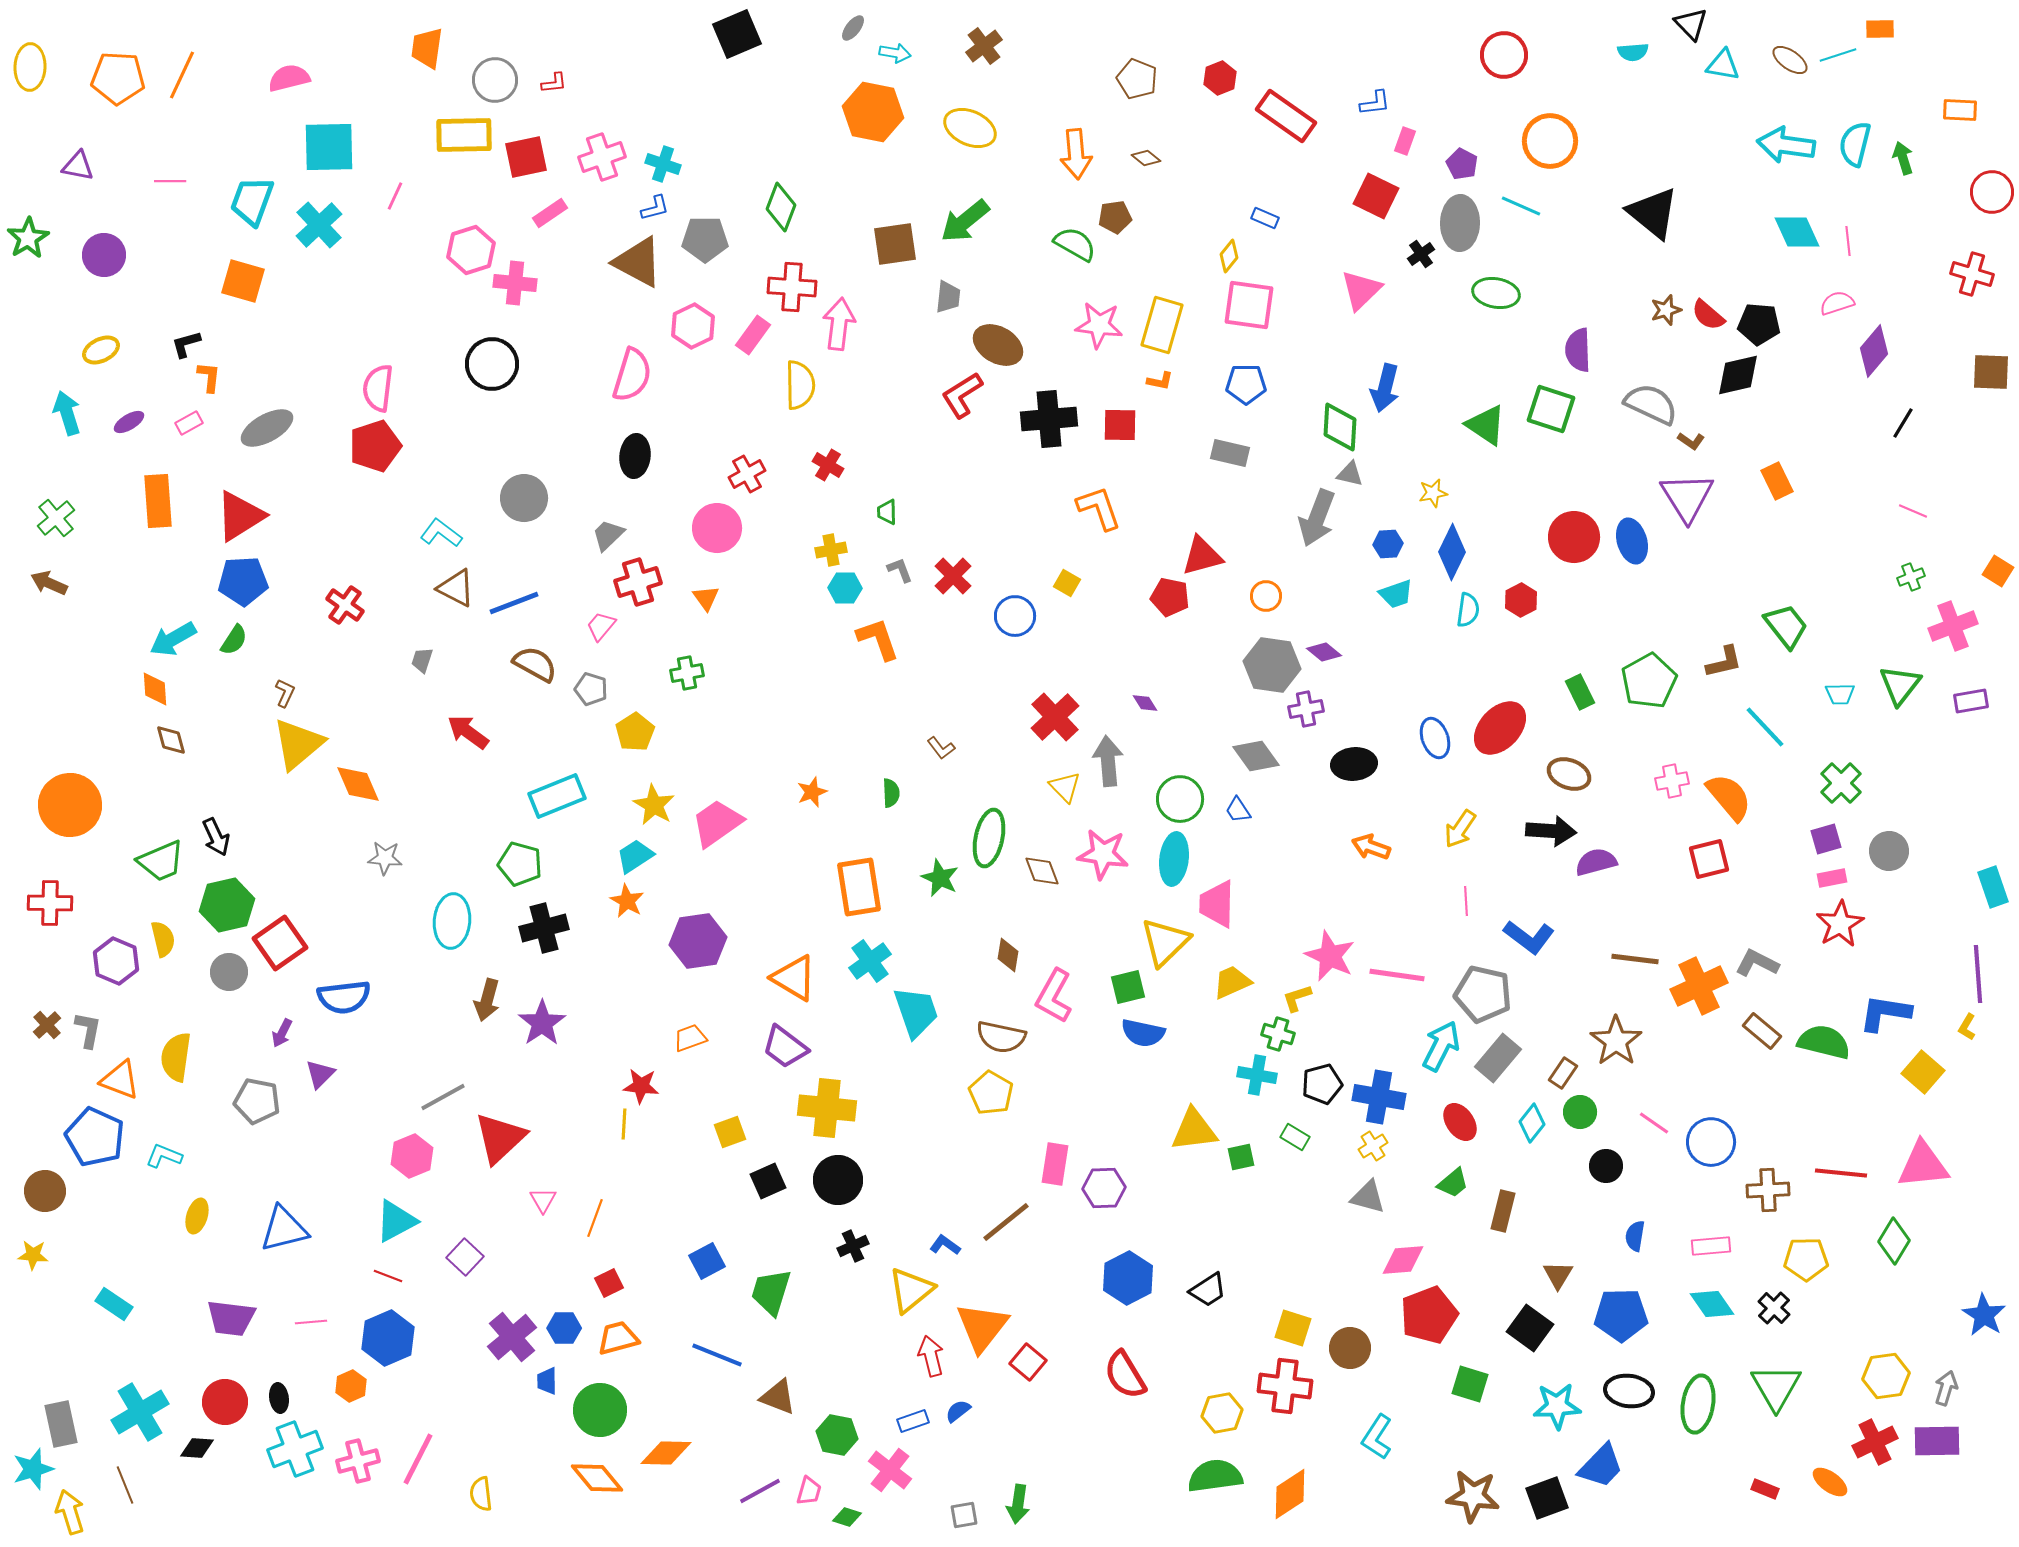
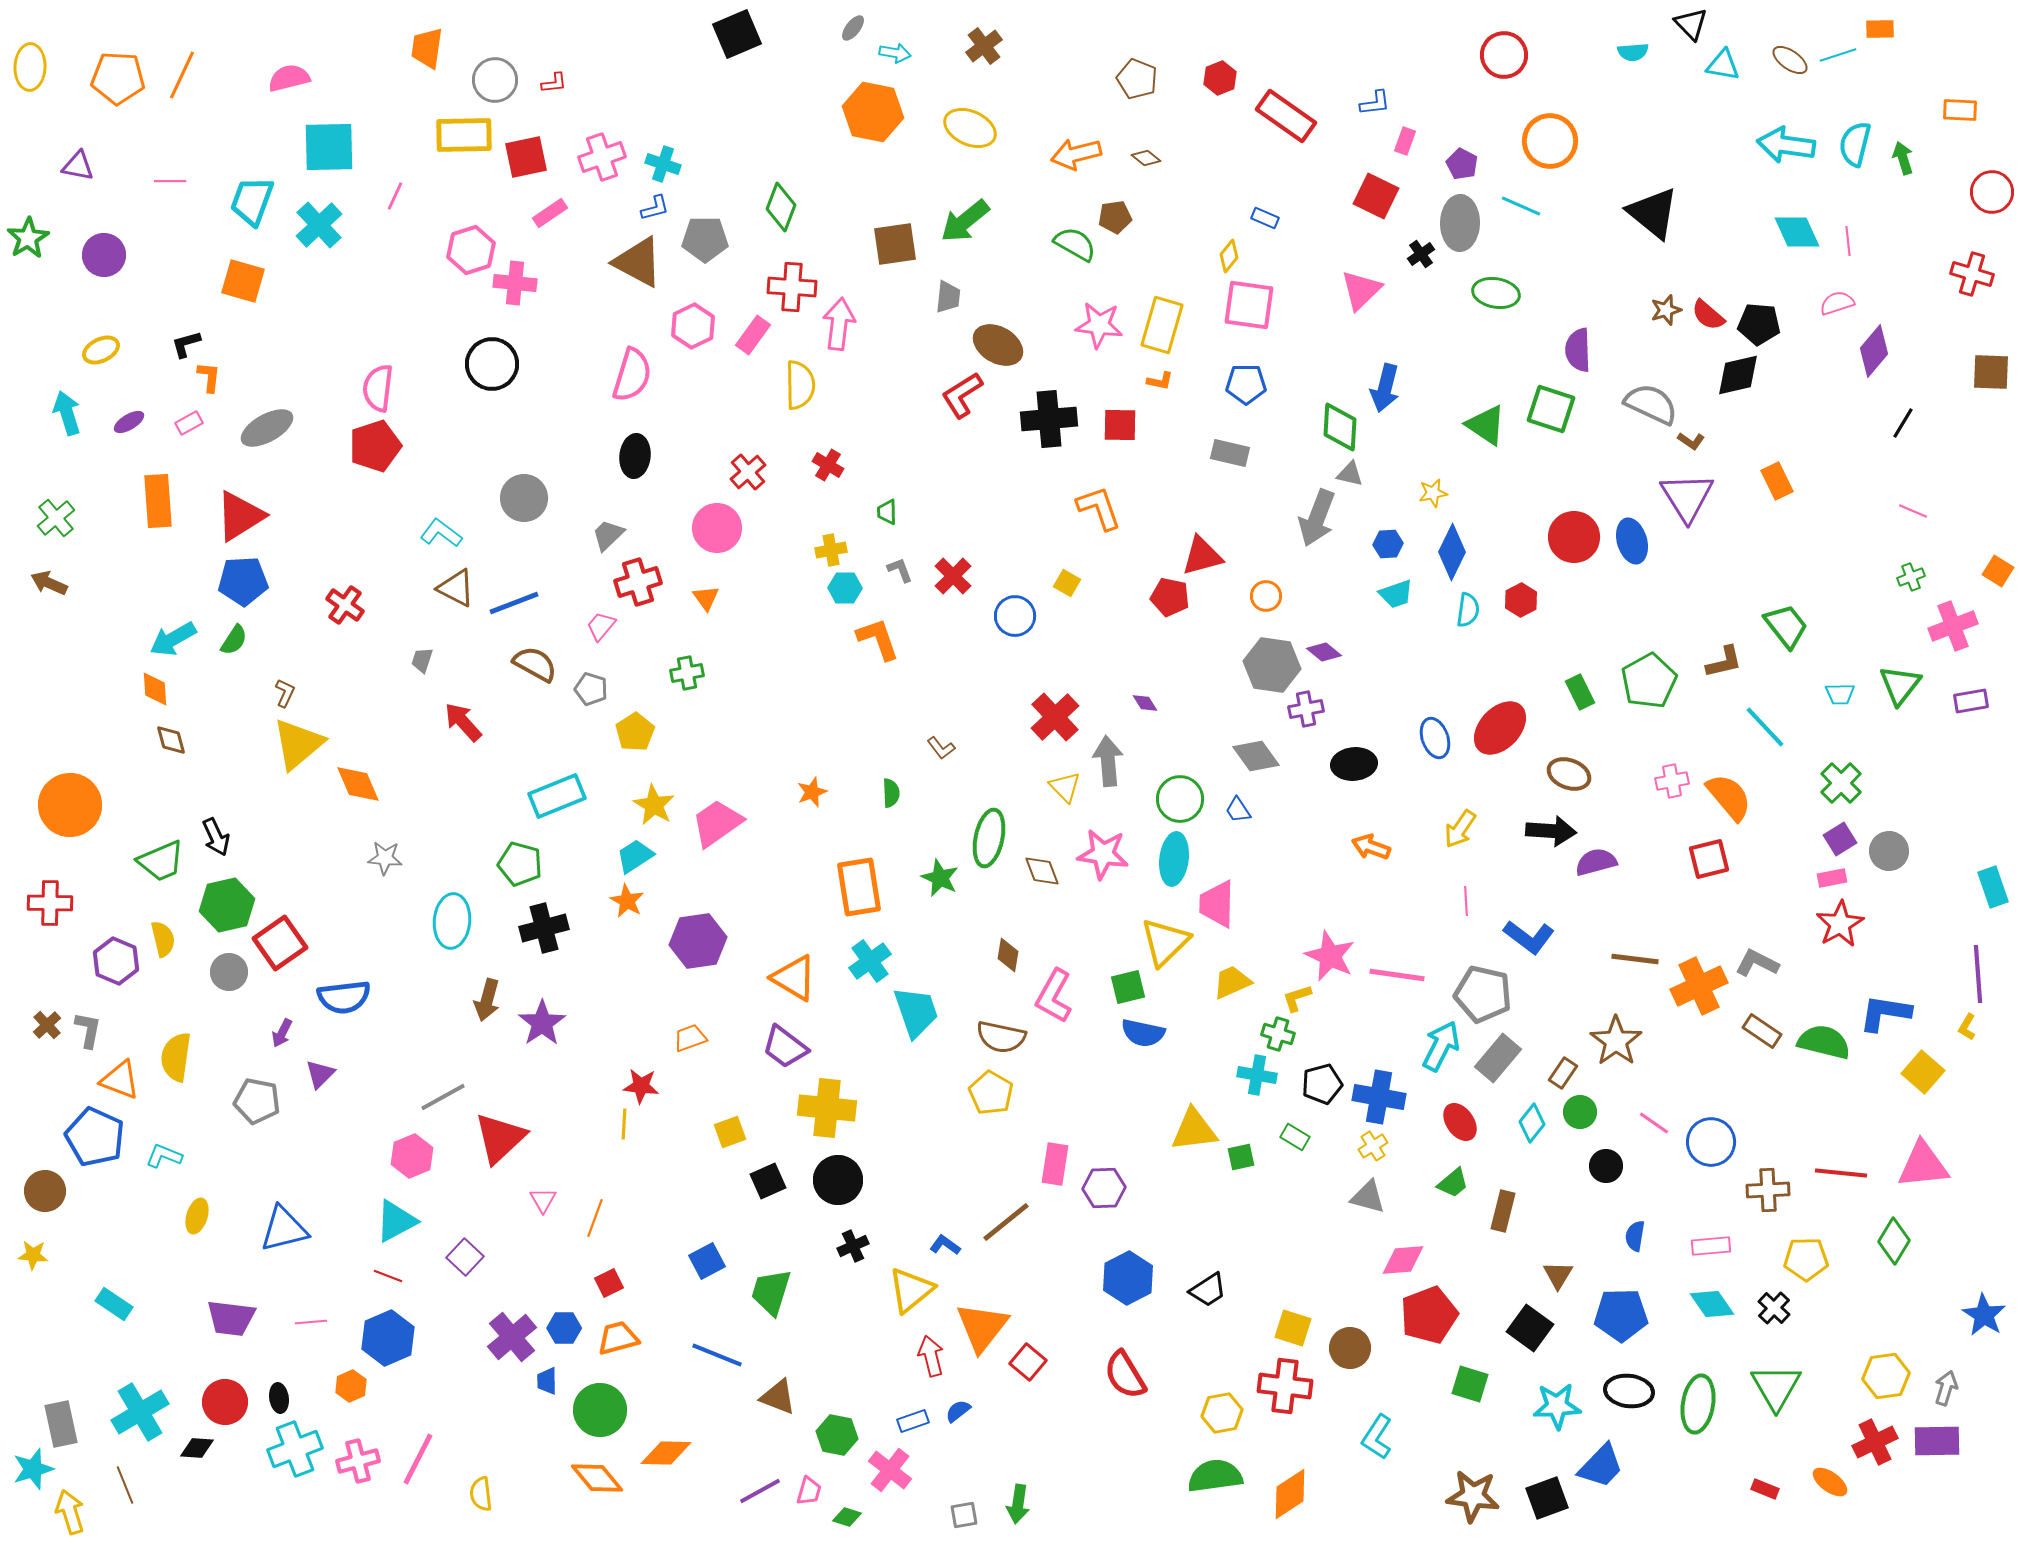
orange arrow at (1076, 154): rotated 81 degrees clockwise
red cross at (747, 474): moved 1 px right, 2 px up; rotated 12 degrees counterclockwise
red arrow at (468, 732): moved 5 px left, 10 px up; rotated 12 degrees clockwise
purple square at (1826, 839): moved 14 px right; rotated 16 degrees counterclockwise
brown rectangle at (1762, 1031): rotated 6 degrees counterclockwise
